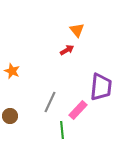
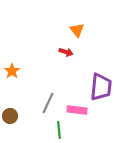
red arrow: moved 1 px left, 2 px down; rotated 48 degrees clockwise
orange star: rotated 14 degrees clockwise
gray line: moved 2 px left, 1 px down
pink rectangle: moved 1 px left; rotated 54 degrees clockwise
green line: moved 3 px left
